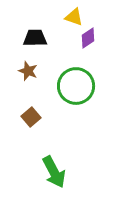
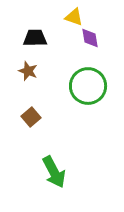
purple diamond: moved 2 px right; rotated 65 degrees counterclockwise
green circle: moved 12 px right
